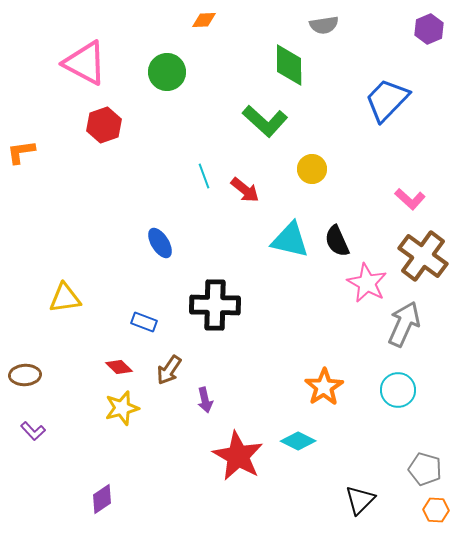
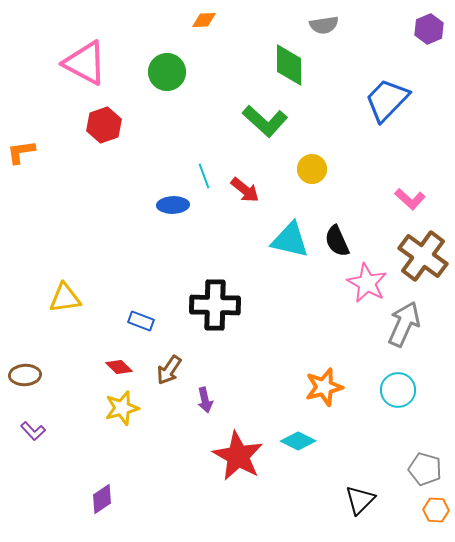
blue ellipse: moved 13 px right, 38 px up; rotated 60 degrees counterclockwise
blue rectangle: moved 3 px left, 1 px up
orange star: rotated 18 degrees clockwise
